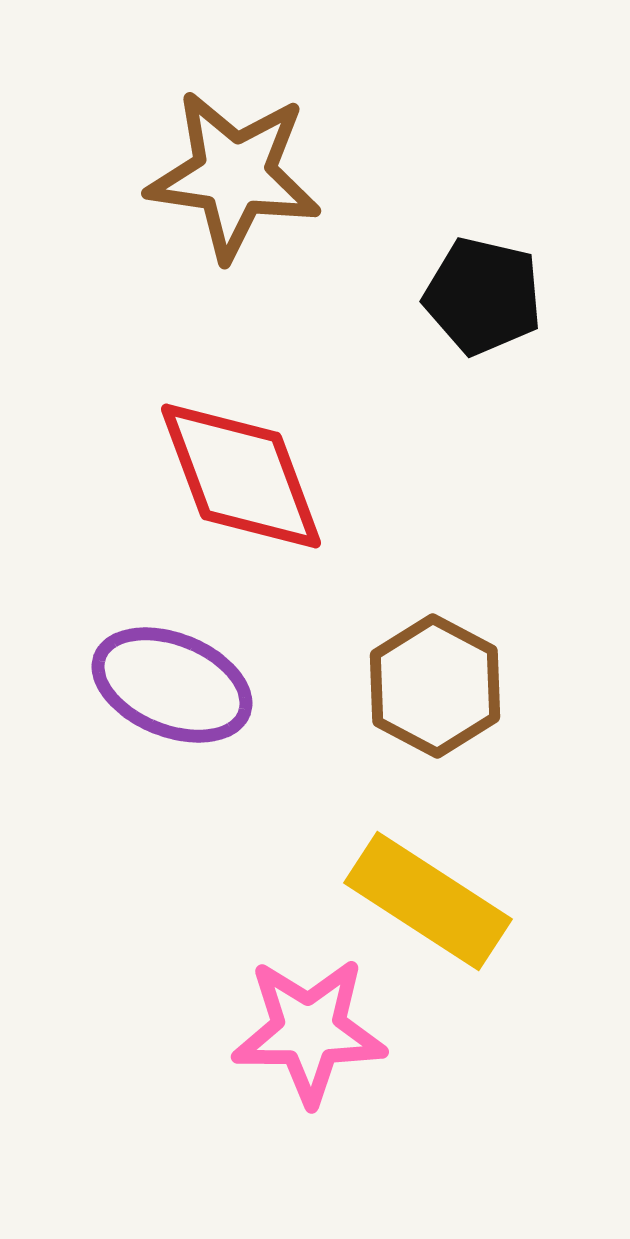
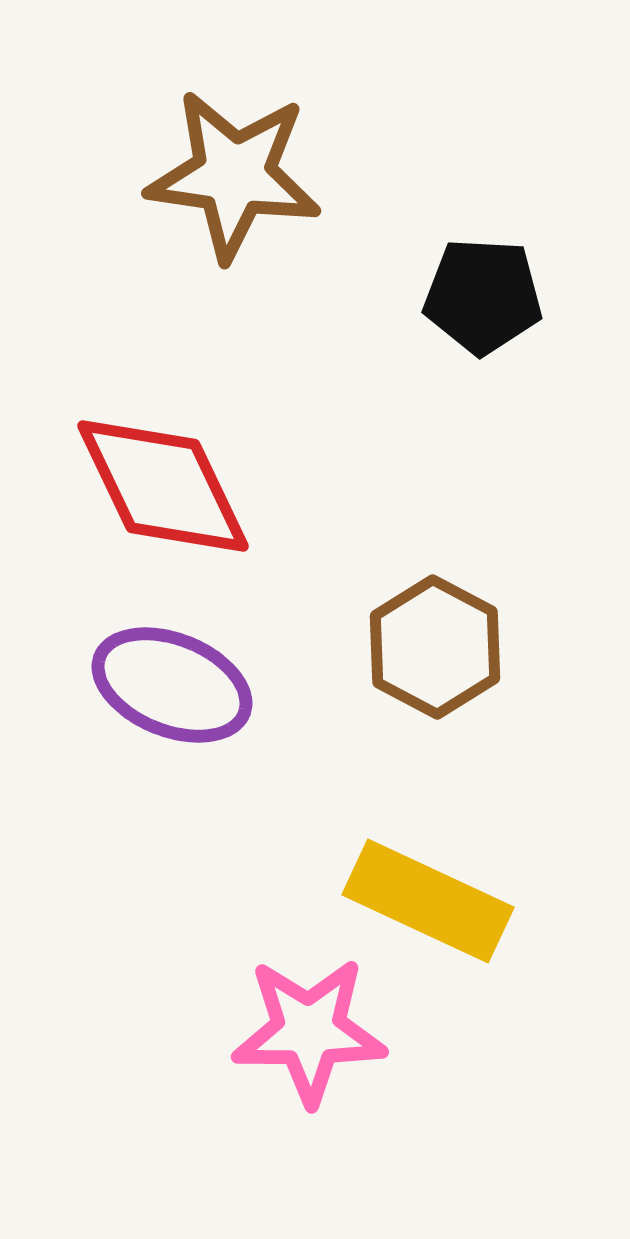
black pentagon: rotated 10 degrees counterclockwise
red diamond: moved 78 px left, 10 px down; rotated 5 degrees counterclockwise
brown hexagon: moved 39 px up
yellow rectangle: rotated 8 degrees counterclockwise
